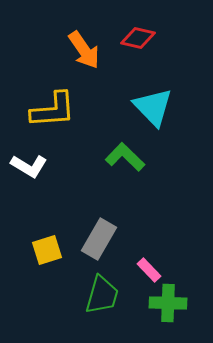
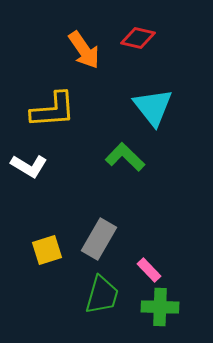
cyan triangle: rotated 6 degrees clockwise
green cross: moved 8 px left, 4 px down
